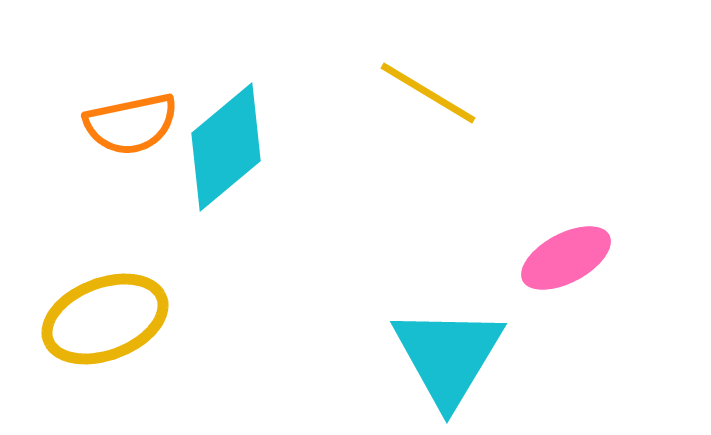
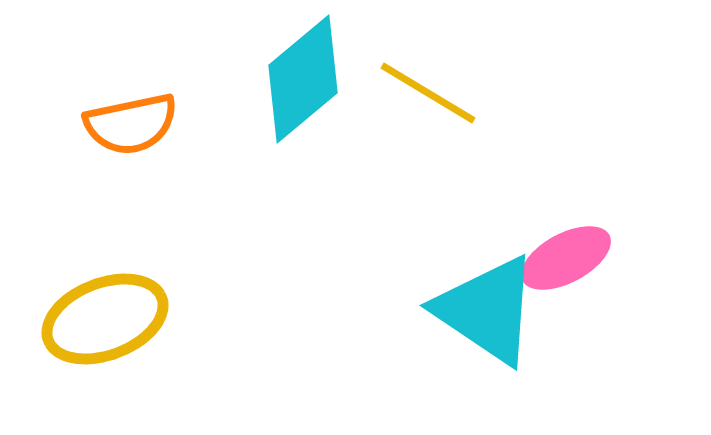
cyan diamond: moved 77 px right, 68 px up
cyan triangle: moved 39 px right, 46 px up; rotated 27 degrees counterclockwise
